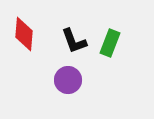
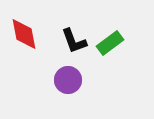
red diamond: rotated 16 degrees counterclockwise
green rectangle: rotated 32 degrees clockwise
